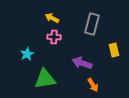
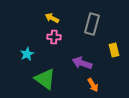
green triangle: rotated 45 degrees clockwise
